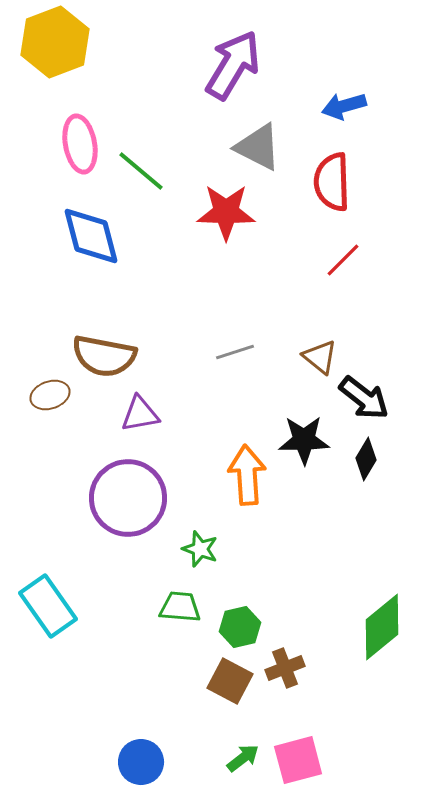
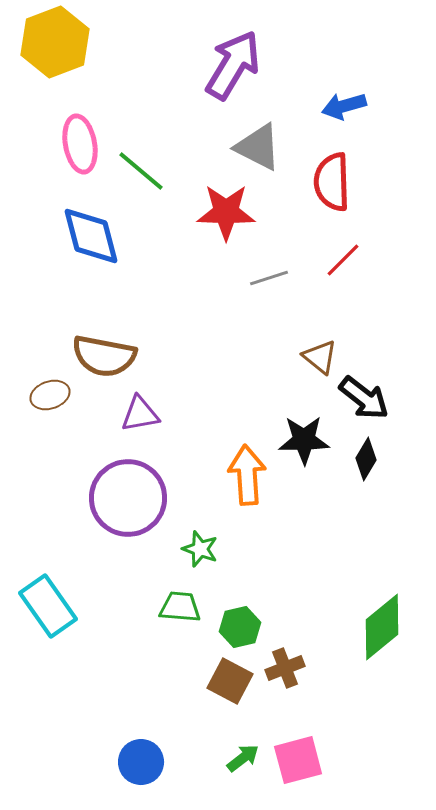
gray line: moved 34 px right, 74 px up
